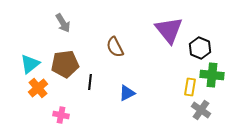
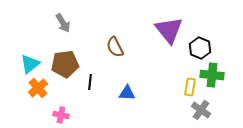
blue triangle: rotated 30 degrees clockwise
